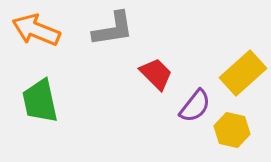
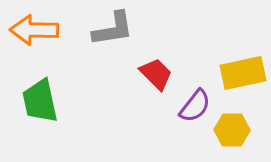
orange arrow: moved 2 px left; rotated 21 degrees counterclockwise
yellow rectangle: rotated 30 degrees clockwise
yellow hexagon: rotated 12 degrees counterclockwise
